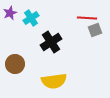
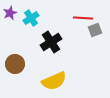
red line: moved 4 px left
yellow semicircle: rotated 15 degrees counterclockwise
